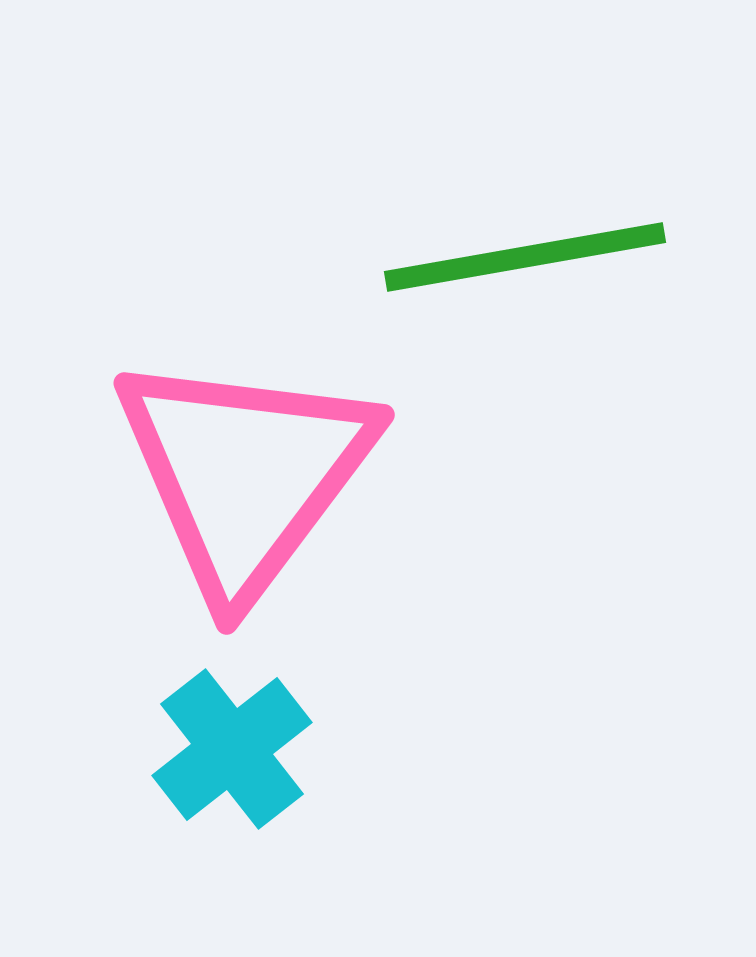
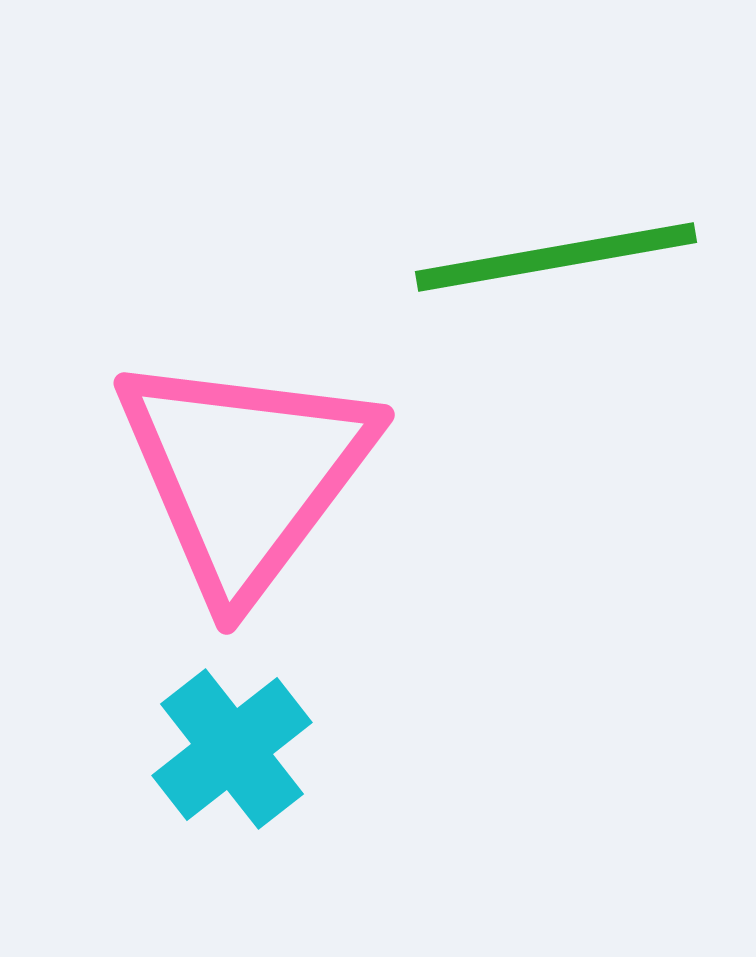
green line: moved 31 px right
